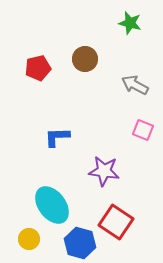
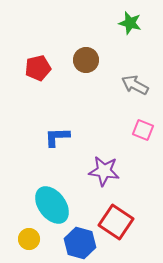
brown circle: moved 1 px right, 1 px down
